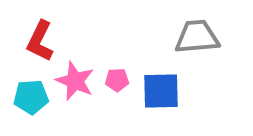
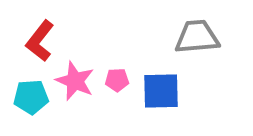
red L-shape: rotated 12 degrees clockwise
